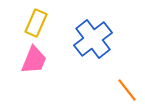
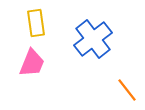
yellow rectangle: rotated 32 degrees counterclockwise
pink trapezoid: moved 2 px left, 3 px down
